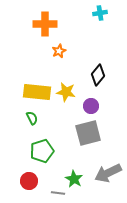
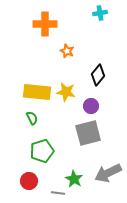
orange star: moved 8 px right; rotated 24 degrees counterclockwise
